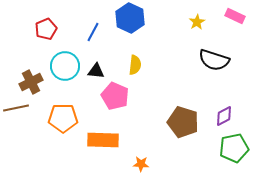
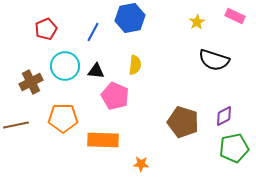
blue hexagon: rotated 24 degrees clockwise
brown line: moved 17 px down
